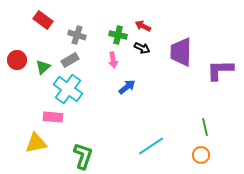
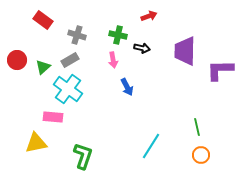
red arrow: moved 6 px right, 10 px up; rotated 133 degrees clockwise
black arrow: rotated 14 degrees counterclockwise
purple trapezoid: moved 4 px right, 1 px up
blue arrow: rotated 102 degrees clockwise
green line: moved 8 px left
cyan line: rotated 24 degrees counterclockwise
